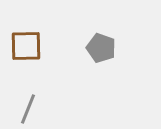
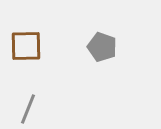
gray pentagon: moved 1 px right, 1 px up
